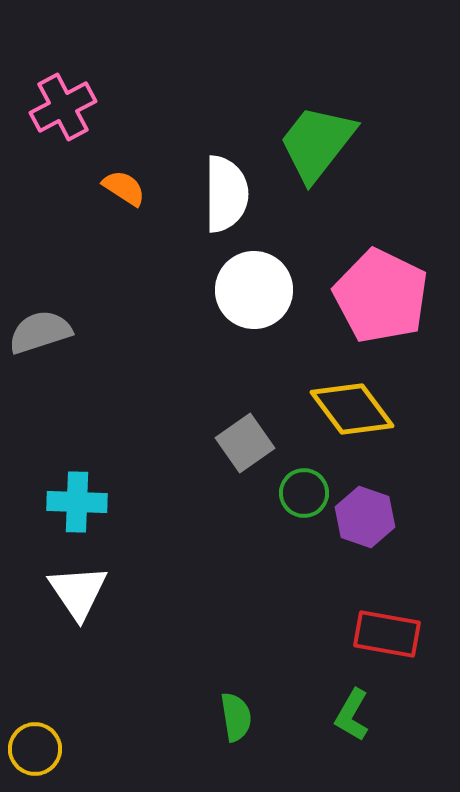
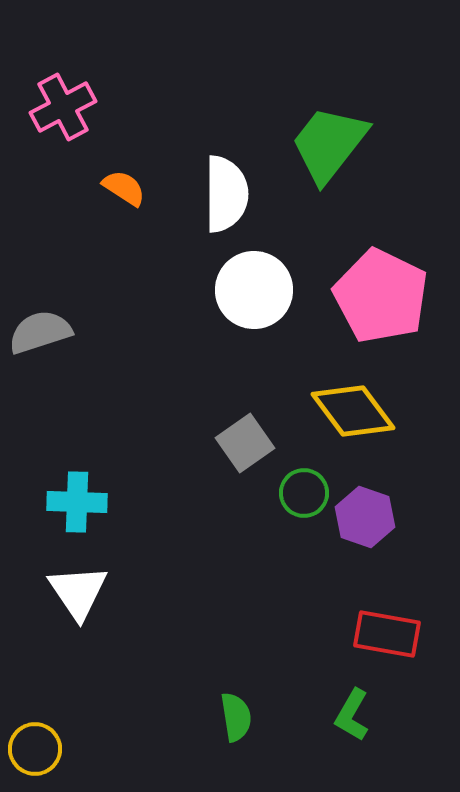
green trapezoid: moved 12 px right, 1 px down
yellow diamond: moved 1 px right, 2 px down
